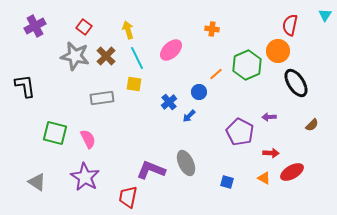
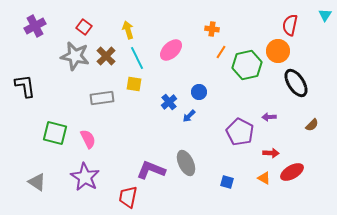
green hexagon: rotated 12 degrees clockwise
orange line: moved 5 px right, 22 px up; rotated 16 degrees counterclockwise
